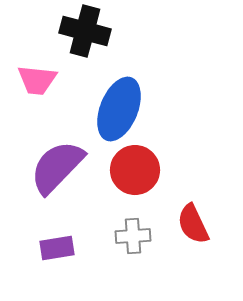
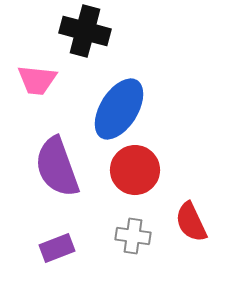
blue ellipse: rotated 10 degrees clockwise
purple semicircle: rotated 64 degrees counterclockwise
red semicircle: moved 2 px left, 2 px up
gray cross: rotated 12 degrees clockwise
purple rectangle: rotated 12 degrees counterclockwise
